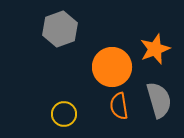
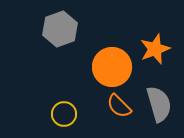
gray semicircle: moved 4 px down
orange semicircle: rotated 36 degrees counterclockwise
